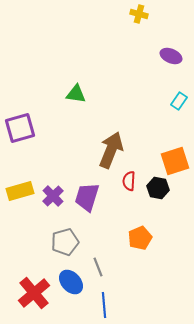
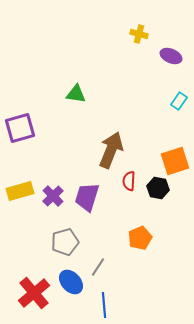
yellow cross: moved 20 px down
gray line: rotated 54 degrees clockwise
